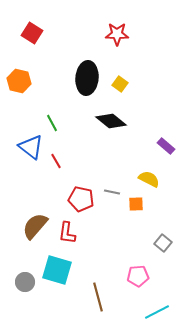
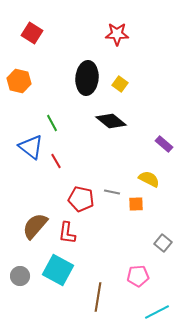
purple rectangle: moved 2 px left, 2 px up
cyan square: moved 1 px right; rotated 12 degrees clockwise
gray circle: moved 5 px left, 6 px up
brown line: rotated 24 degrees clockwise
